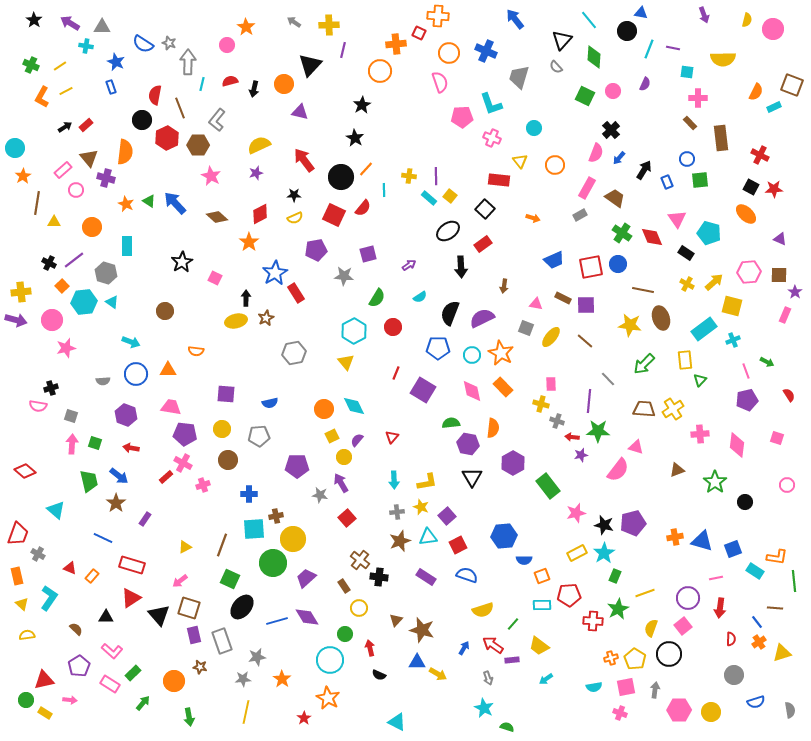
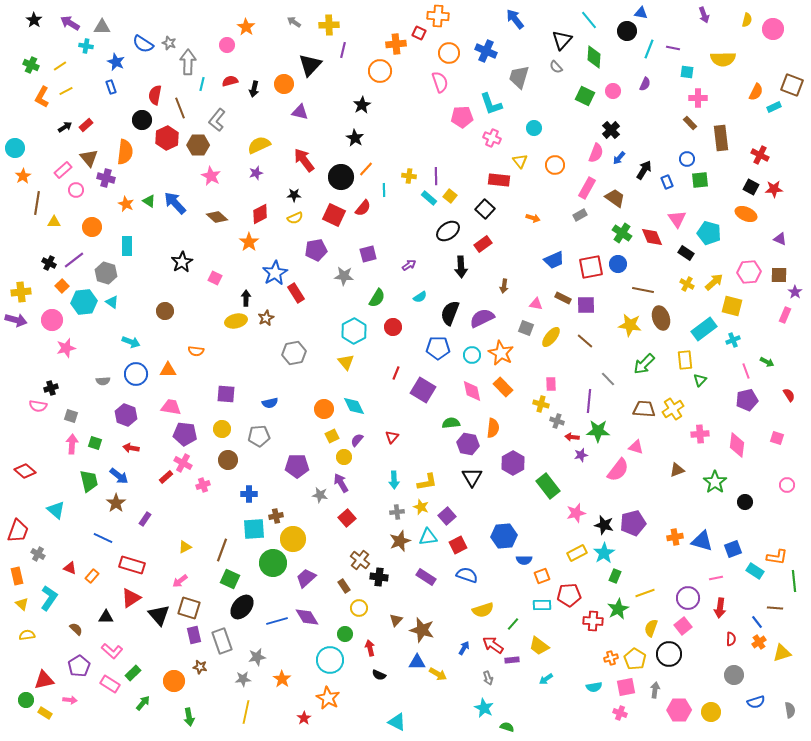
orange ellipse at (746, 214): rotated 20 degrees counterclockwise
red trapezoid at (18, 534): moved 3 px up
brown line at (222, 545): moved 5 px down
